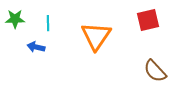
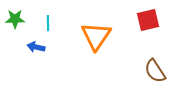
brown semicircle: rotated 10 degrees clockwise
